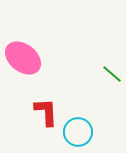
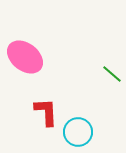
pink ellipse: moved 2 px right, 1 px up
